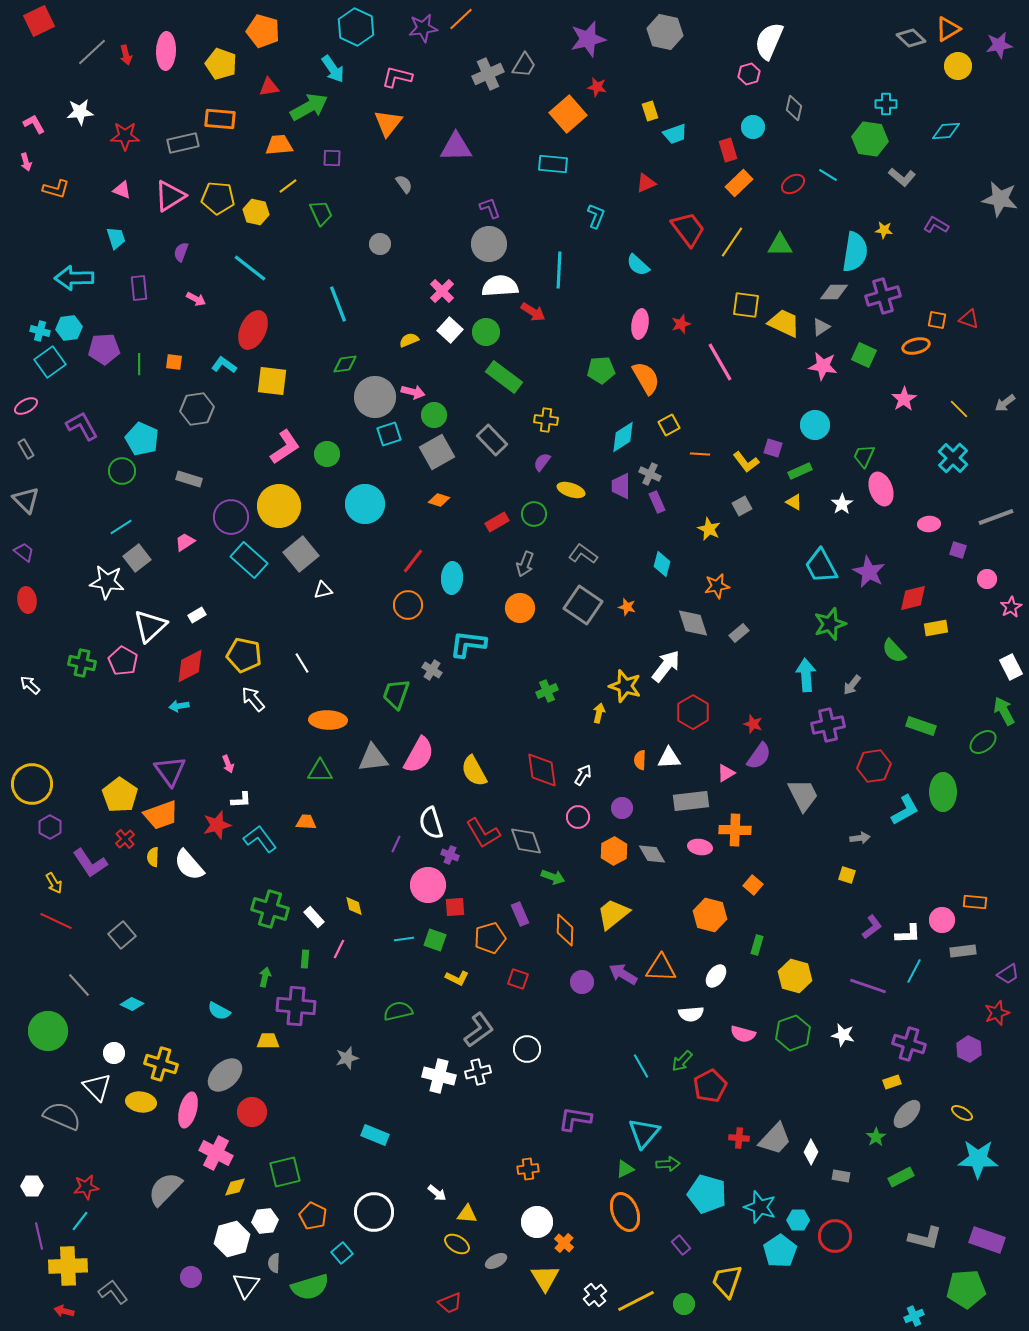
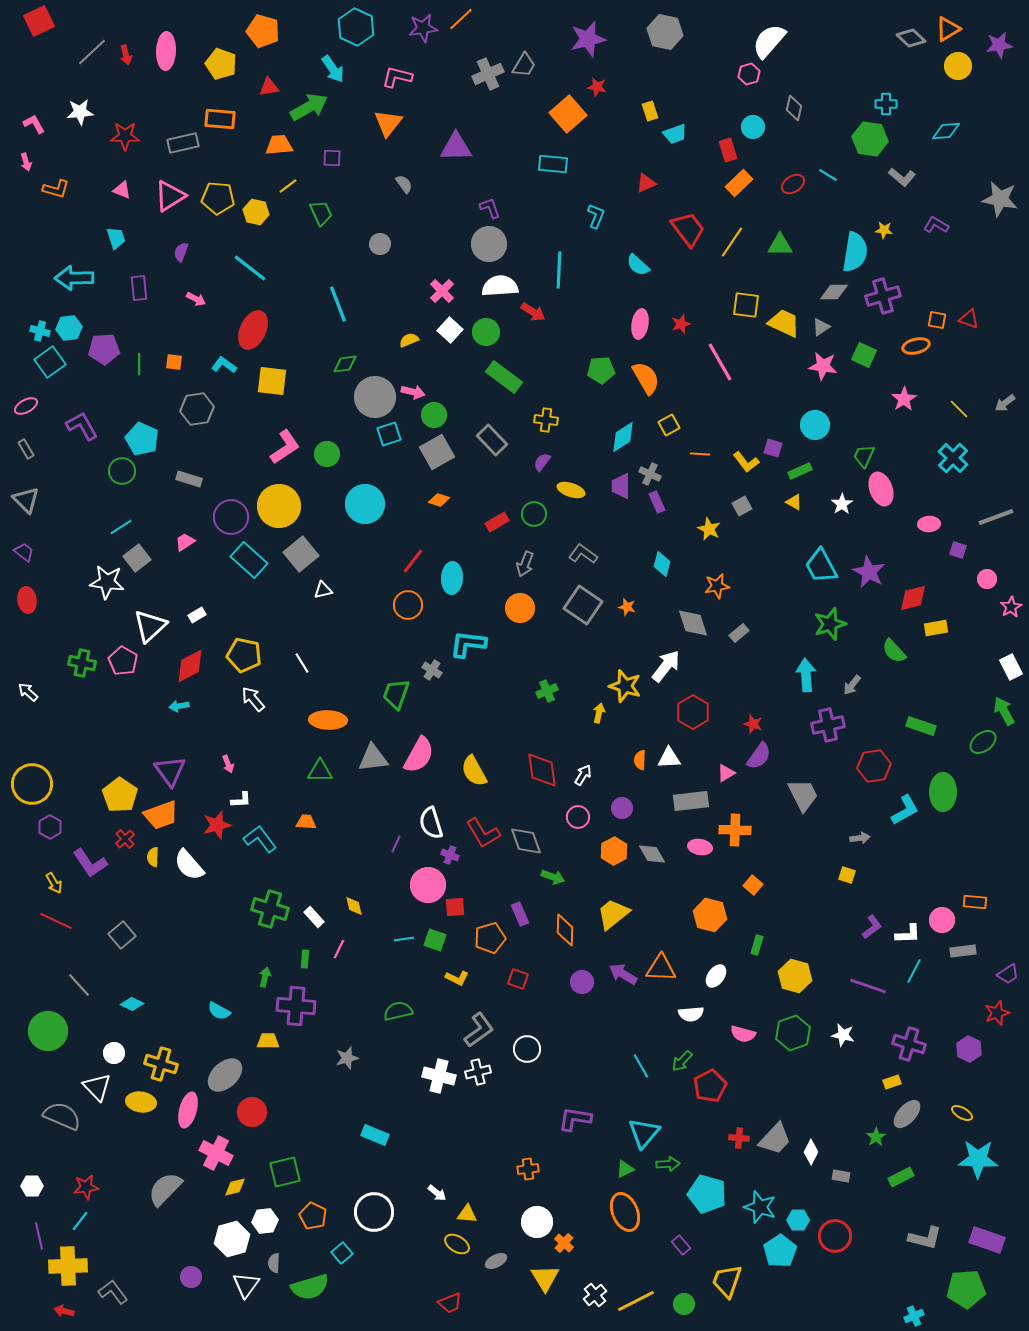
white semicircle at (769, 41): rotated 18 degrees clockwise
white arrow at (30, 685): moved 2 px left, 7 px down
